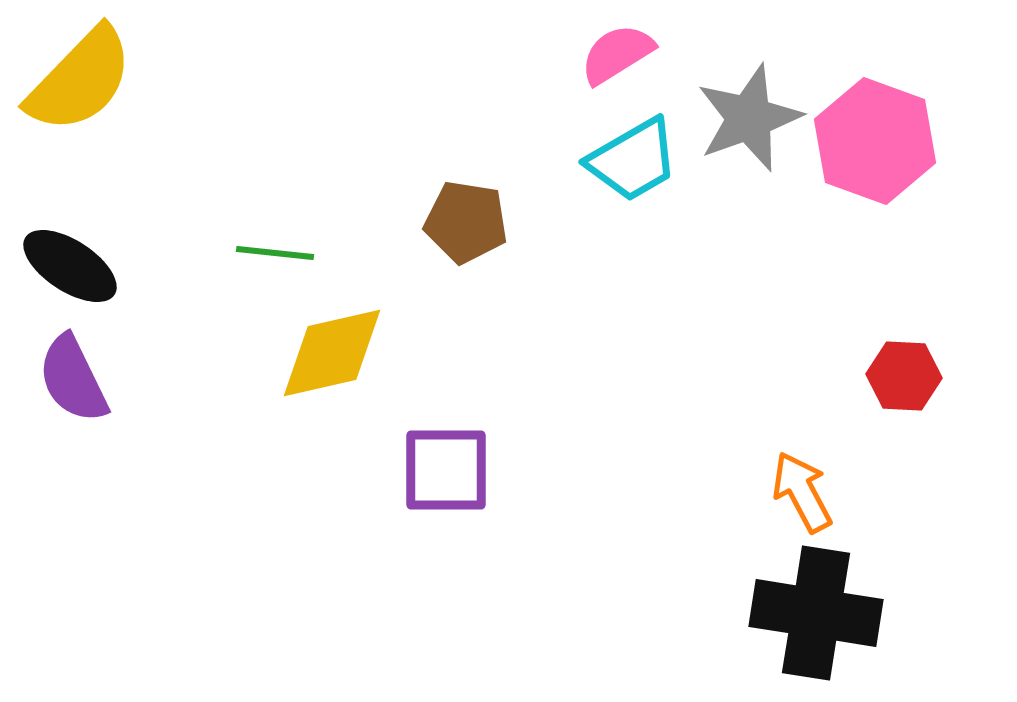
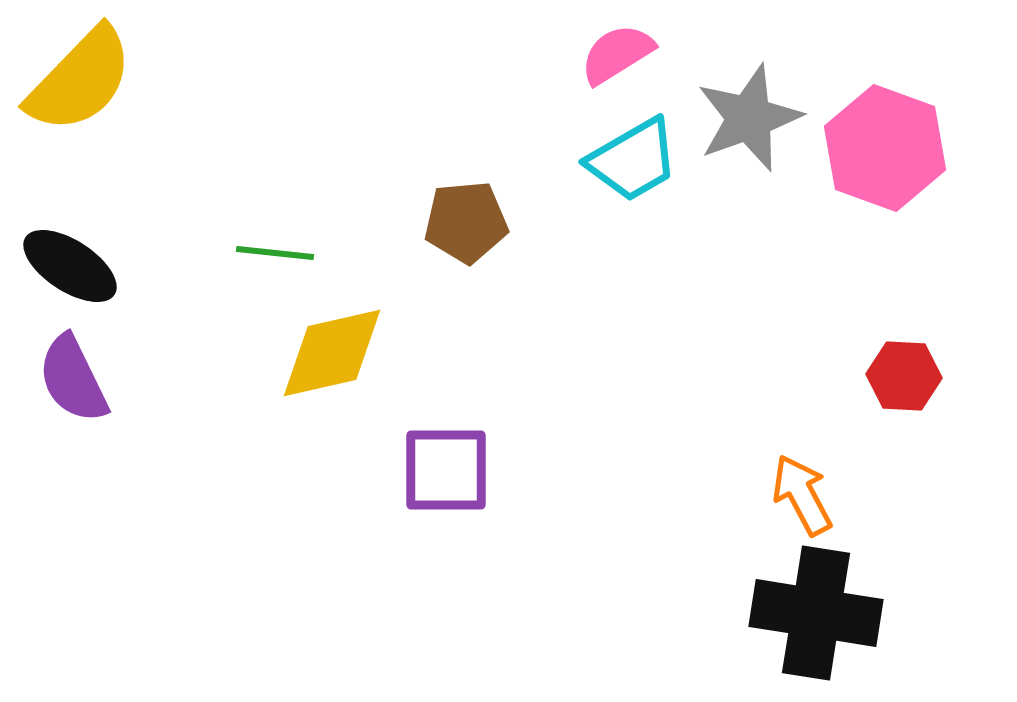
pink hexagon: moved 10 px right, 7 px down
brown pentagon: rotated 14 degrees counterclockwise
orange arrow: moved 3 px down
